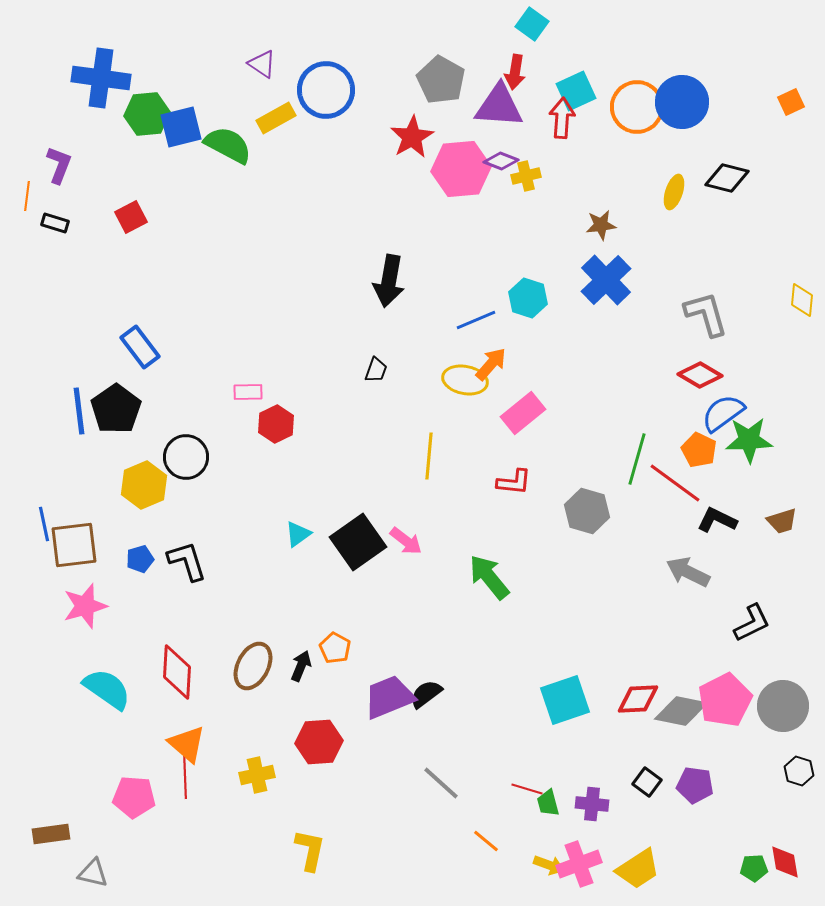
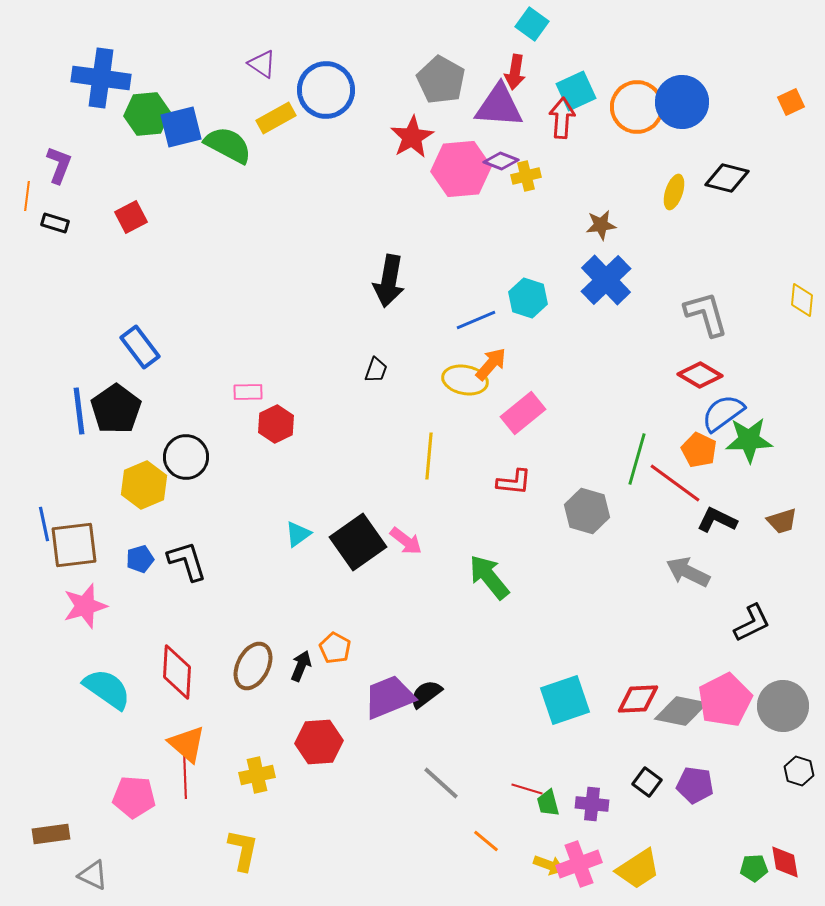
yellow L-shape at (310, 850): moved 67 px left
gray triangle at (93, 873): moved 2 px down; rotated 12 degrees clockwise
